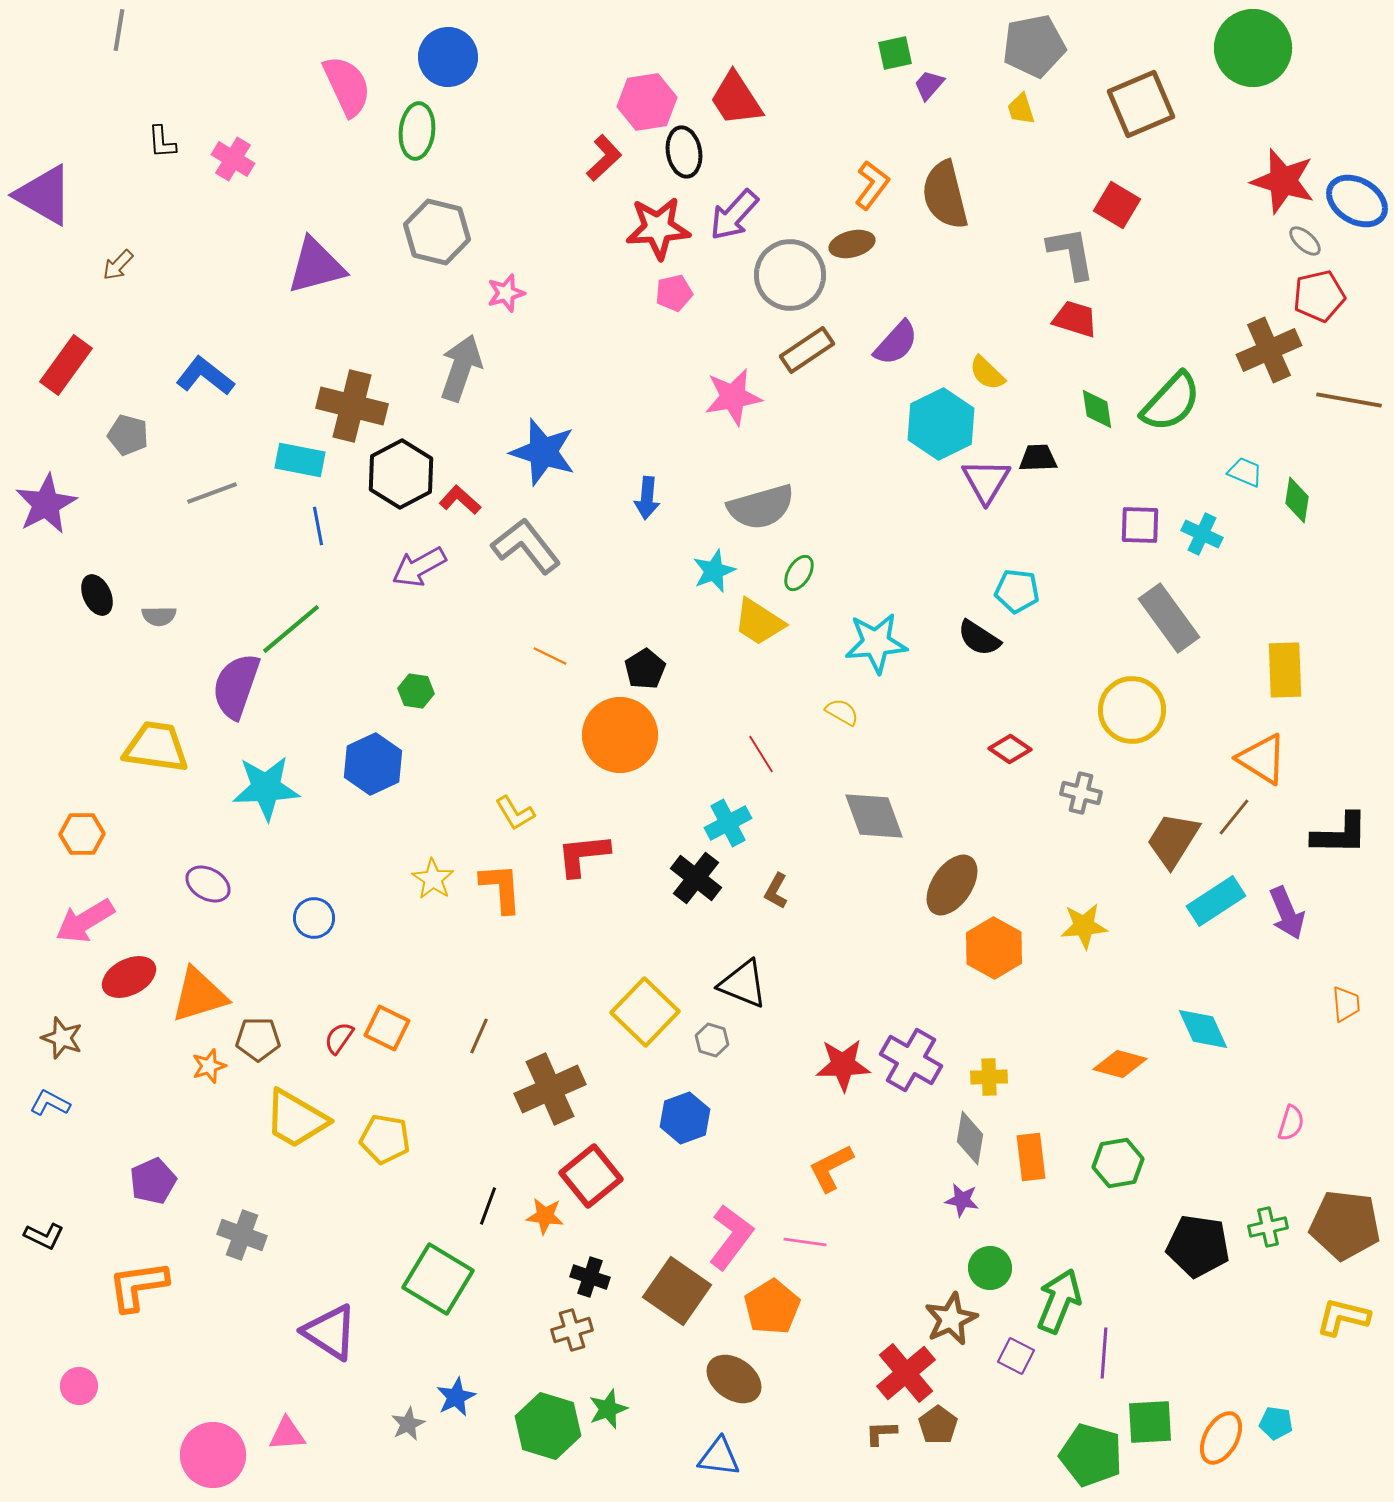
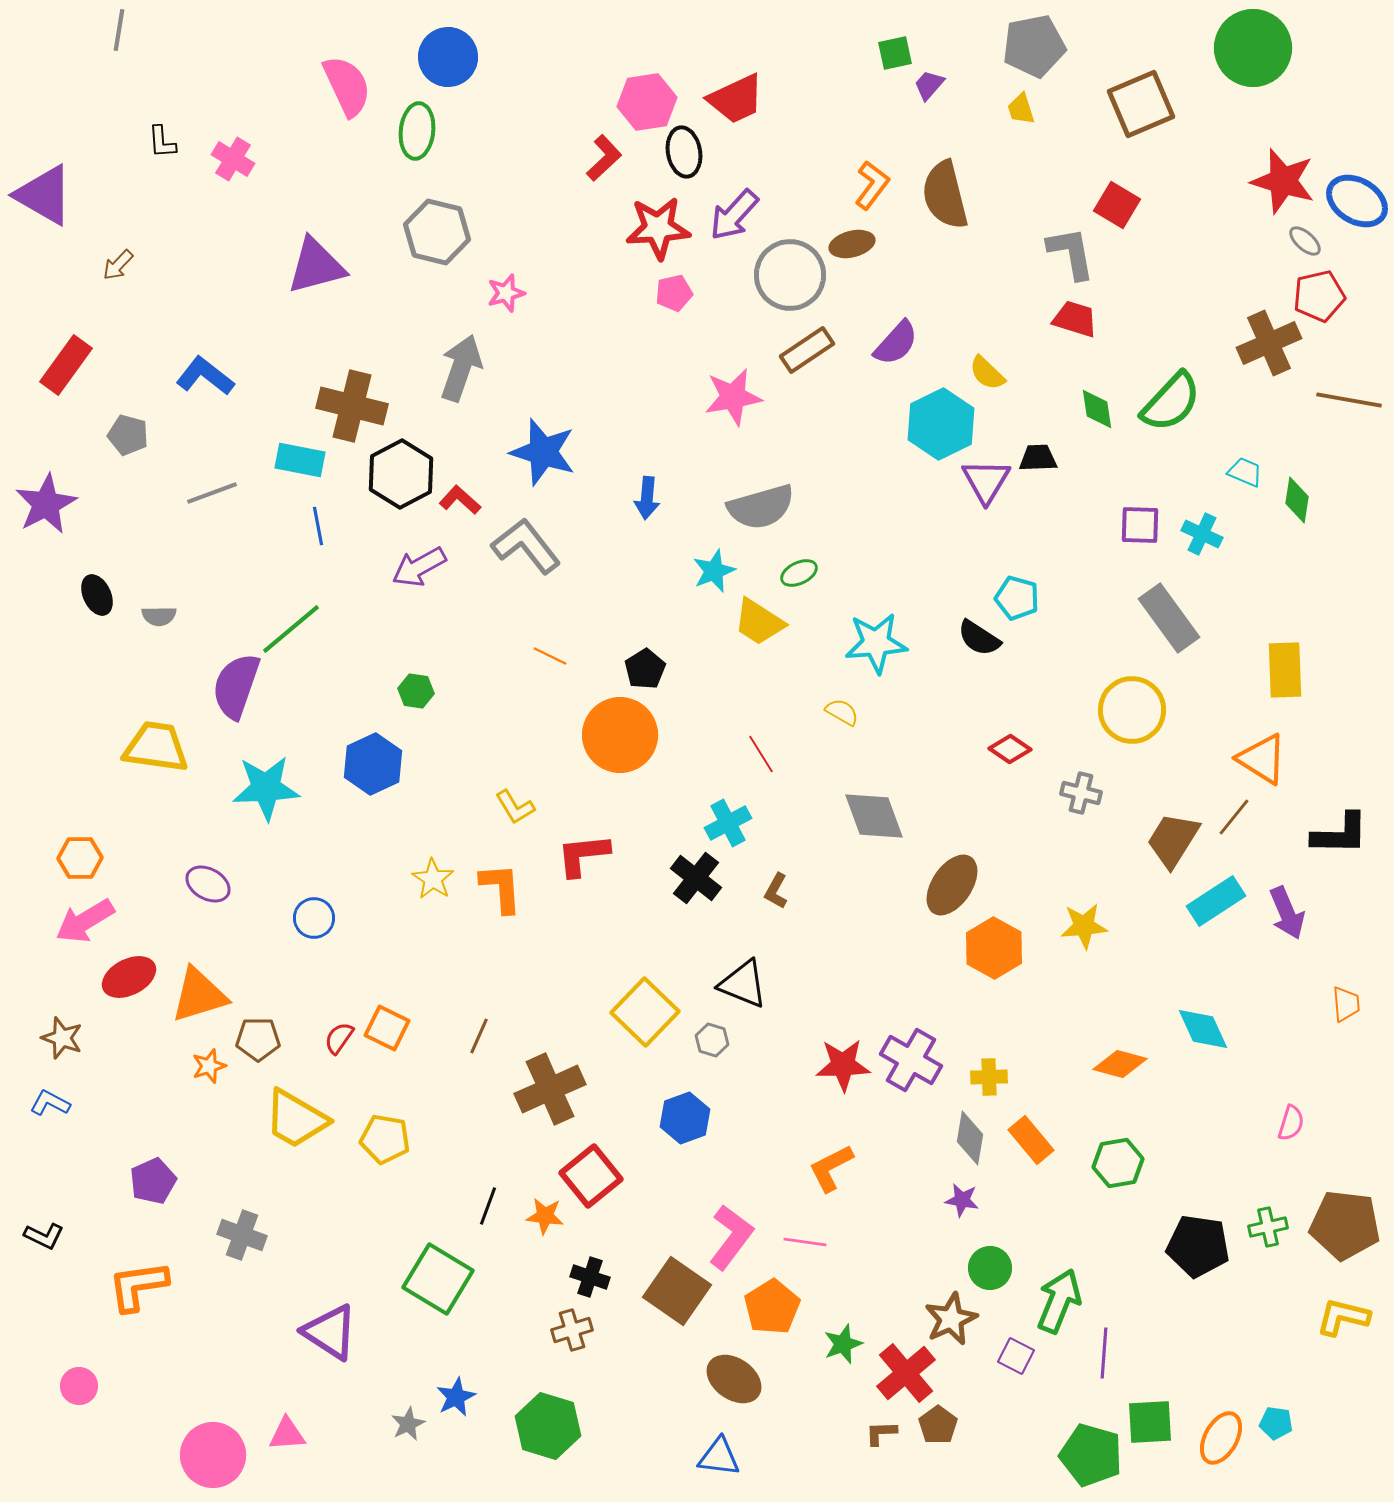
red trapezoid at (736, 99): rotated 82 degrees counterclockwise
brown cross at (1269, 350): moved 7 px up
green ellipse at (799, 573): rotated 33 degrees clockwise
cyan pentagon at (1017, 591): moved 7 px down; rotated 9 degrees clockwise
yellow L-shape at (515, 813): moved 6 px up
orange hexagon at (82, 834): moved 2 px left, 24 px down
orange rectangle at (1031, 1157): moved 17 px up; rotated 33 degrees counterclockwise
green star at (608, 1409): moved 235 px right, 65 px up
